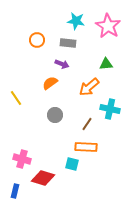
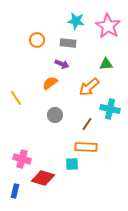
cyan square: rotated 16 degrees counterclockwise
